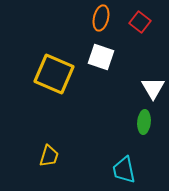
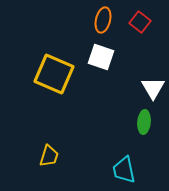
orange ellipse: moved 2 px right, 2 px down
